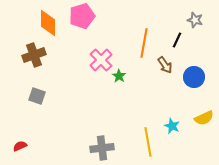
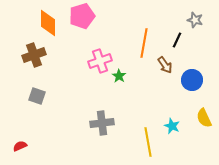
pink cross: moved 1 px left, 1 px down; rotated 25 degrees clockwise
blue circle: moved 2 px left, 3 px down
yellow semicircle: rotated 90 degrees clockwise
gray cross: moved 25 px up
